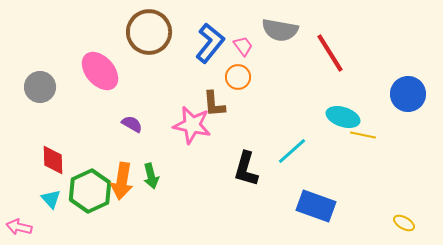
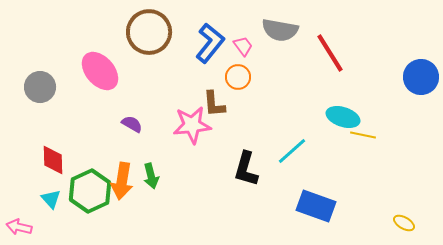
blue circle: moved 13 px right, 17 px up
pink star: rotated 18 degrees counterclockwise
